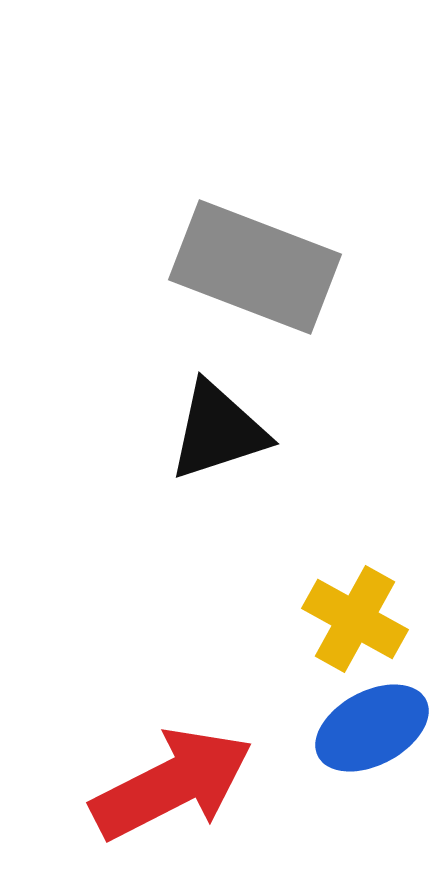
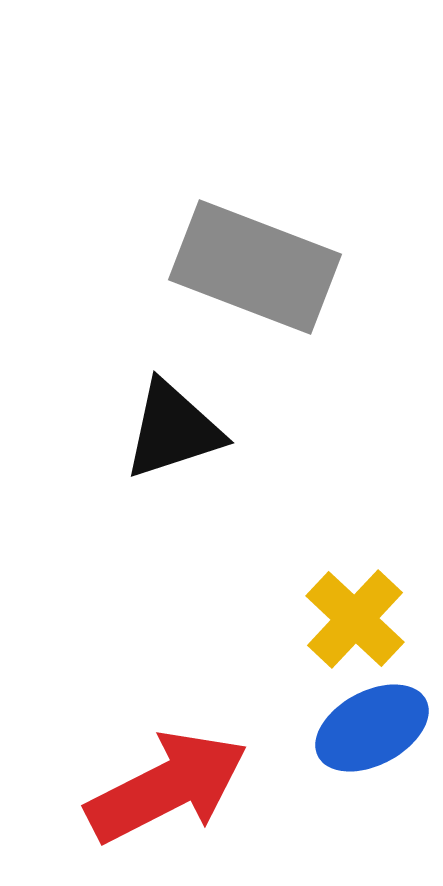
black triangle: moved 45 px left, 1 px up
yellow cross: rotated 14 degrees clockwise
red arrow: moved 5 px left, 3 px down
